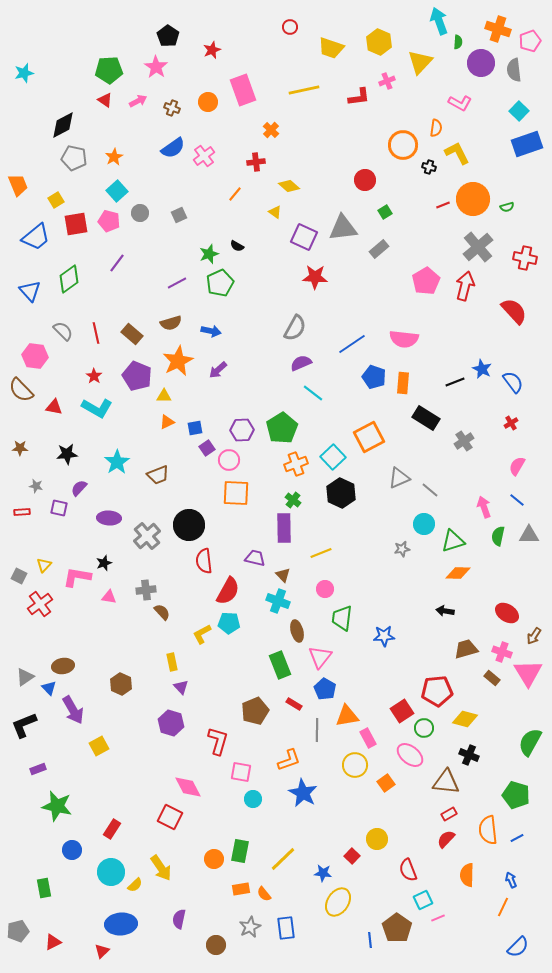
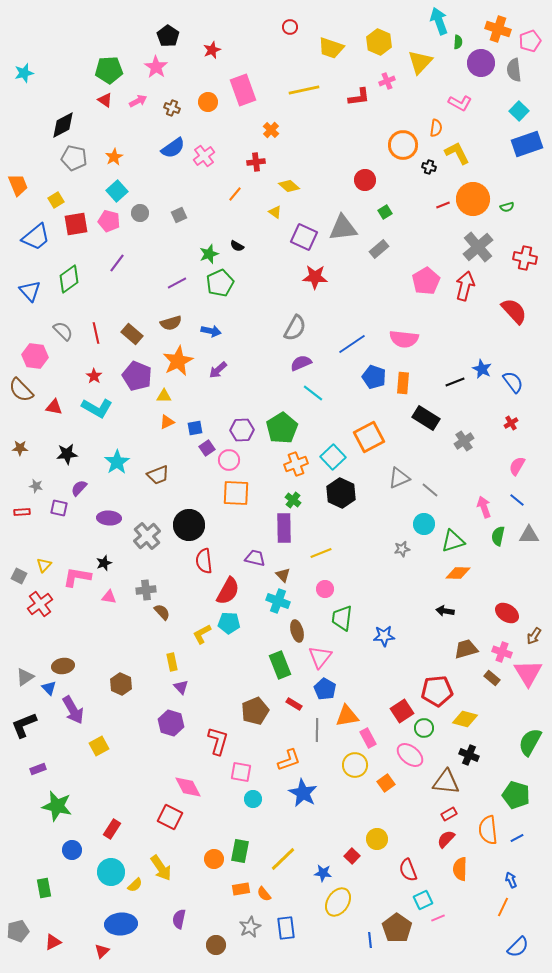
orange semicircle at (467, 875): moved 7 px left, 6 px up
